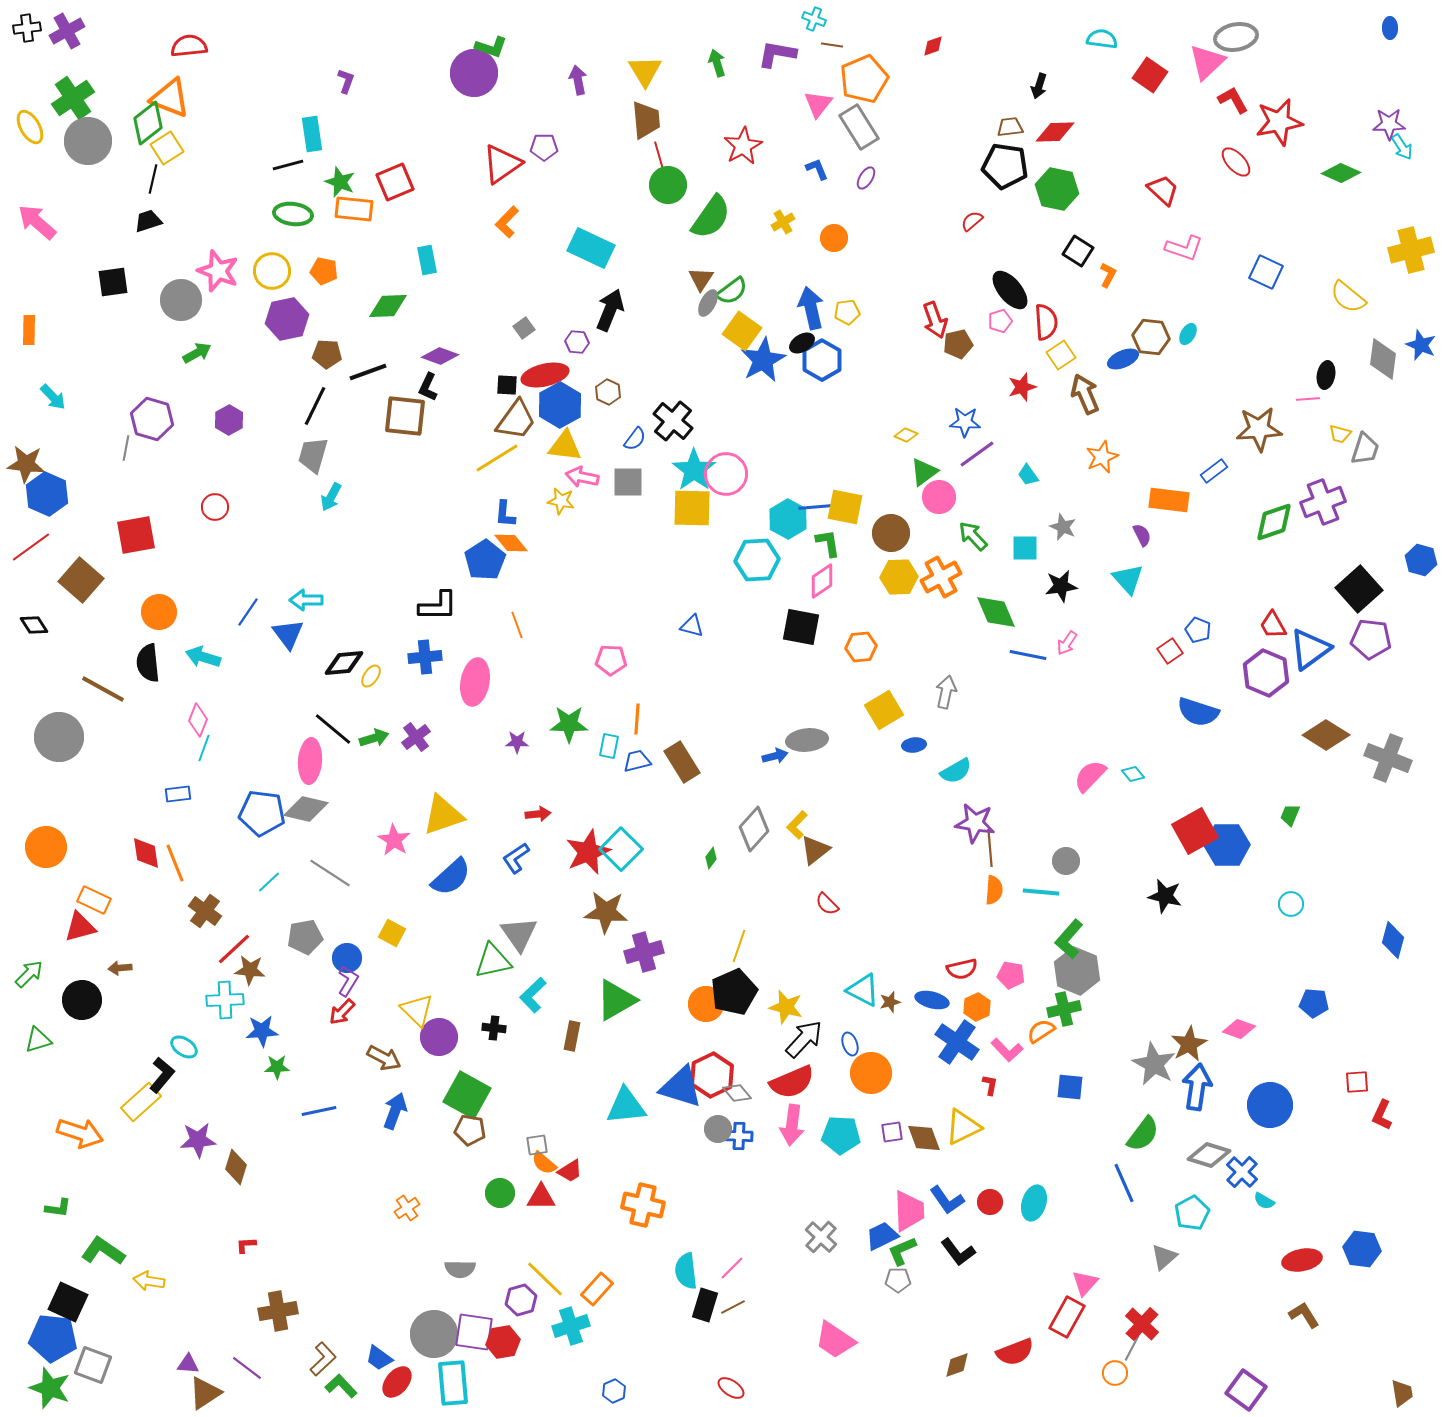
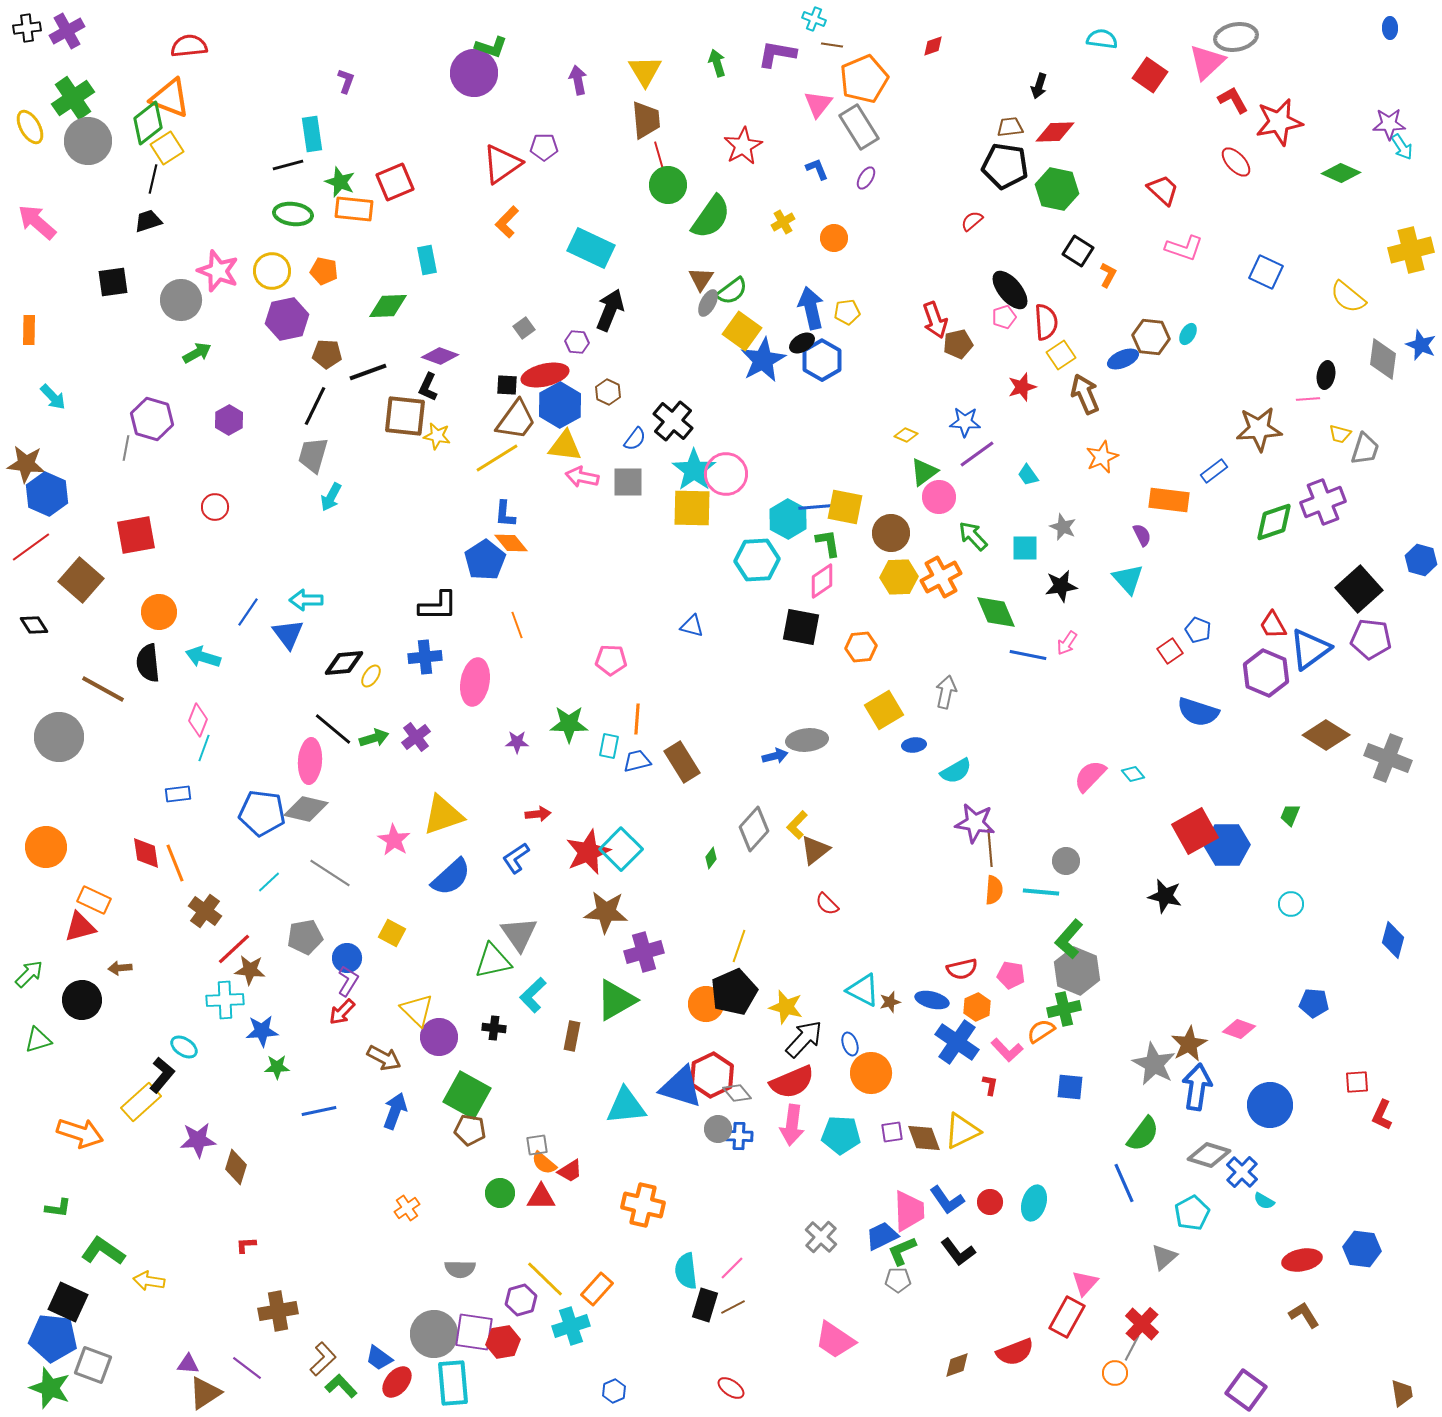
pink pentagon at (1000, 321): moved 4 px right, 4 px up
yellow star at (561, 501): moved 124 px left, 65 px up
yellow triangle at (963, 1127): moved 1 px left, 4 px down
